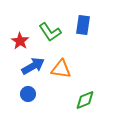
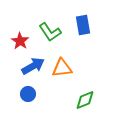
blue rectangle: rotated 18 degrees counterclockwise
orange triangle: moved 1 px right, 1 px up; rotated 15 degrees counterclockwise
